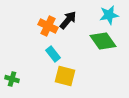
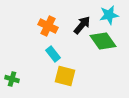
black arrow: moved 14 px right, 5 px down
